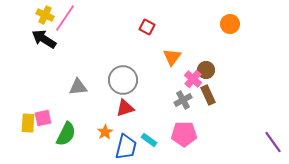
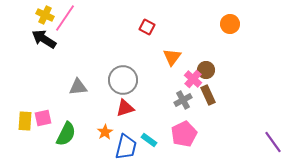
yellow rectangle: moved 3 px left, 2 px up
pink pentagon: rotated 25 degrees counterclockwise
